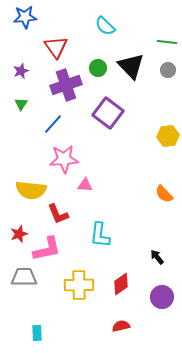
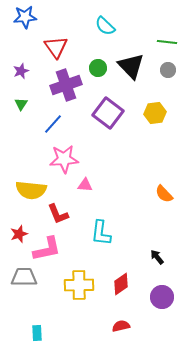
yellow hexagon: moved 13 px left, 23 px up
cyan L-shape: moved 1 px right, 2 px up
